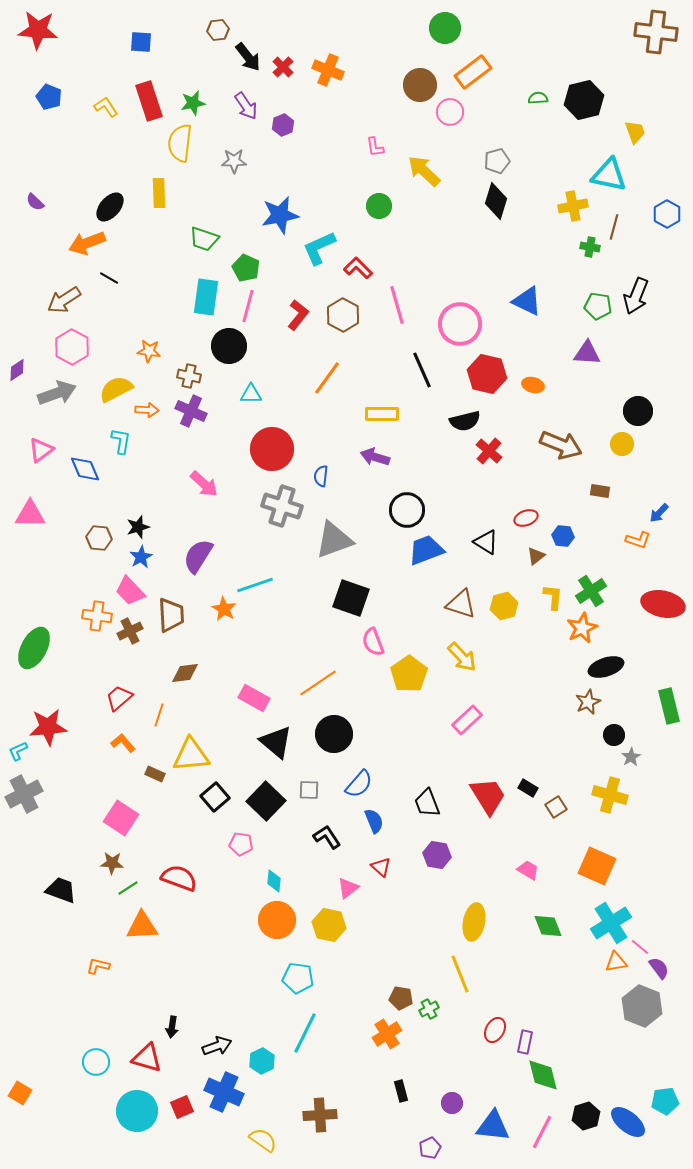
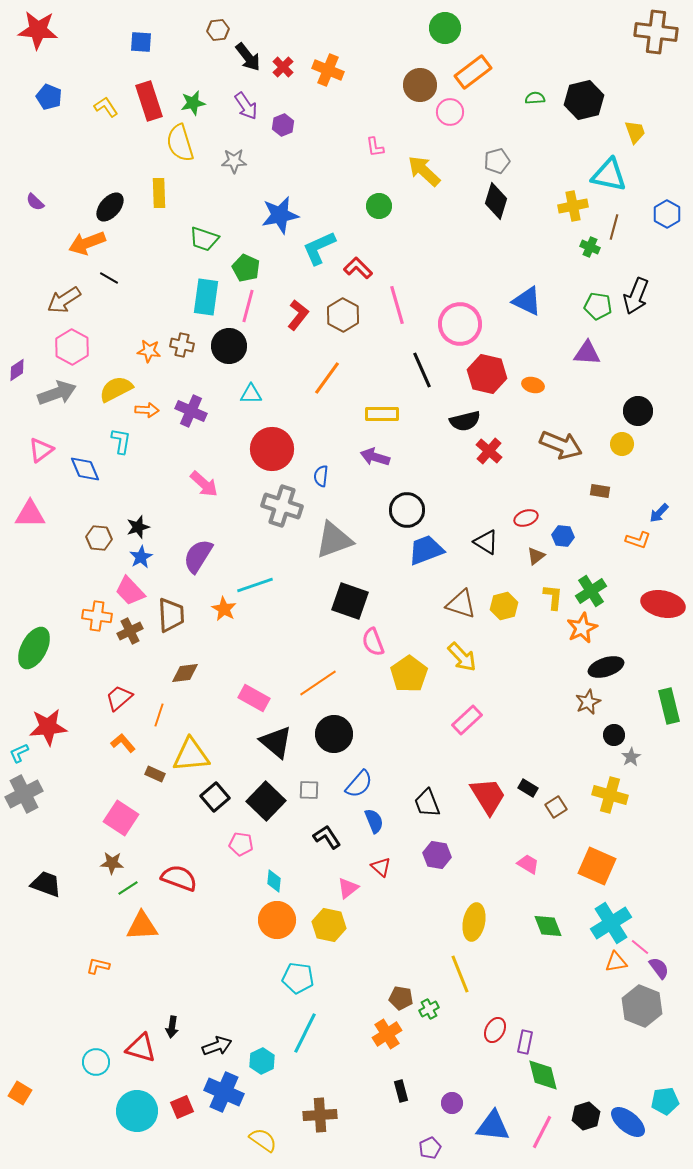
green semicircle at (538, 98): moved 3 px left
yellow semicircle at (180, 143): rotated 24 degrees counterclockwise
green cross at (590, 247): rotated 12 degrees clockwise
brown cross at (189, 376): moved 7 px left, 31 px up
black square at (351, 598): moved 1 px left, 3 px down
cyan L-shape at (18, 751): moved 1 px right, 2 px down
pink trapezoid at (528, 870): moved 6 px up
black trapezoid at (61, 890): moved 15 px left, 6 px up
red triangle at (147, 1058): moved 6 px left, 10 px up
